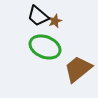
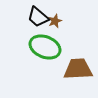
black trapezoid: moved 1 px down
brown trapezoid: rotated 36 degrees clockwise
